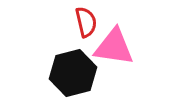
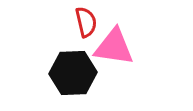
black hexagon: rotated 12 degrees clockwise
